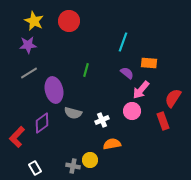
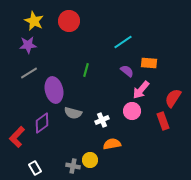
cyan line: rotated 36 degrees clockwise
purple semicircle: moved 2 px up
